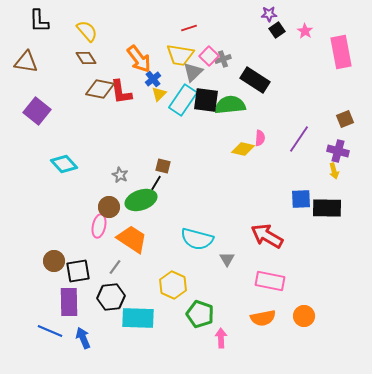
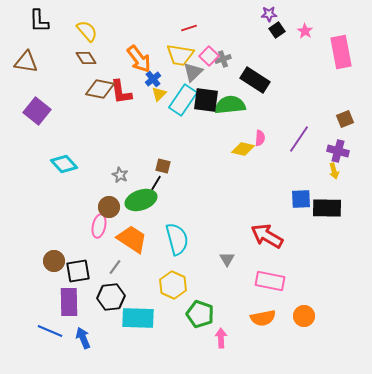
cyan semicircle at (197, 239): moved 20 px left; rotated 120 degrees counterclockwise
